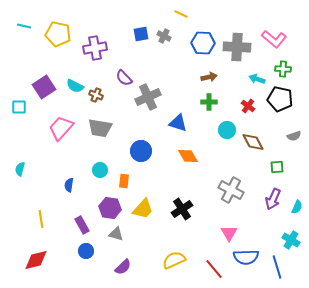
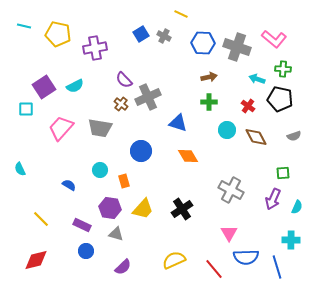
blue square at (141, 34): rotated 21 degrees counterclockwise
gray cross at (237, 47): rotated 16 degrees clockwise
purple semicircle at (124, 78): moved 2 px down
cyan semicircle at (75, 86): rotated 54 degrees counterclockwise
brown cross at (96, 95): moved 25 px right, 9 px down; rotated 16 degrees clockwise
cyan square at (19, 107): moved 7 px right, 2 px down
brown diamond at (253, 142): moved 3 px right, 5 px up
green square at (277, 167): moved 6 px right, 6 px down
cyan semicircle at (20, 169): rotated 40 degrees counterclockwise
orange rectangle at (124, 181): rotated 24 degrees counterclockwise
blue semicircle at (69, 185): rotated 112 degrees clockwise
yellow line at (41, 219): rotated 36 degrees counterclockwise
purple rectangle at (82, 225): rotated 36 degrees counterclockwise
cyan cross at (291, 240): rotated 30 degrees counterclockwise
